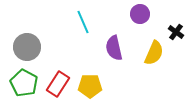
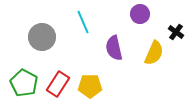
gray circle: moved 15 px right, 10 px up
